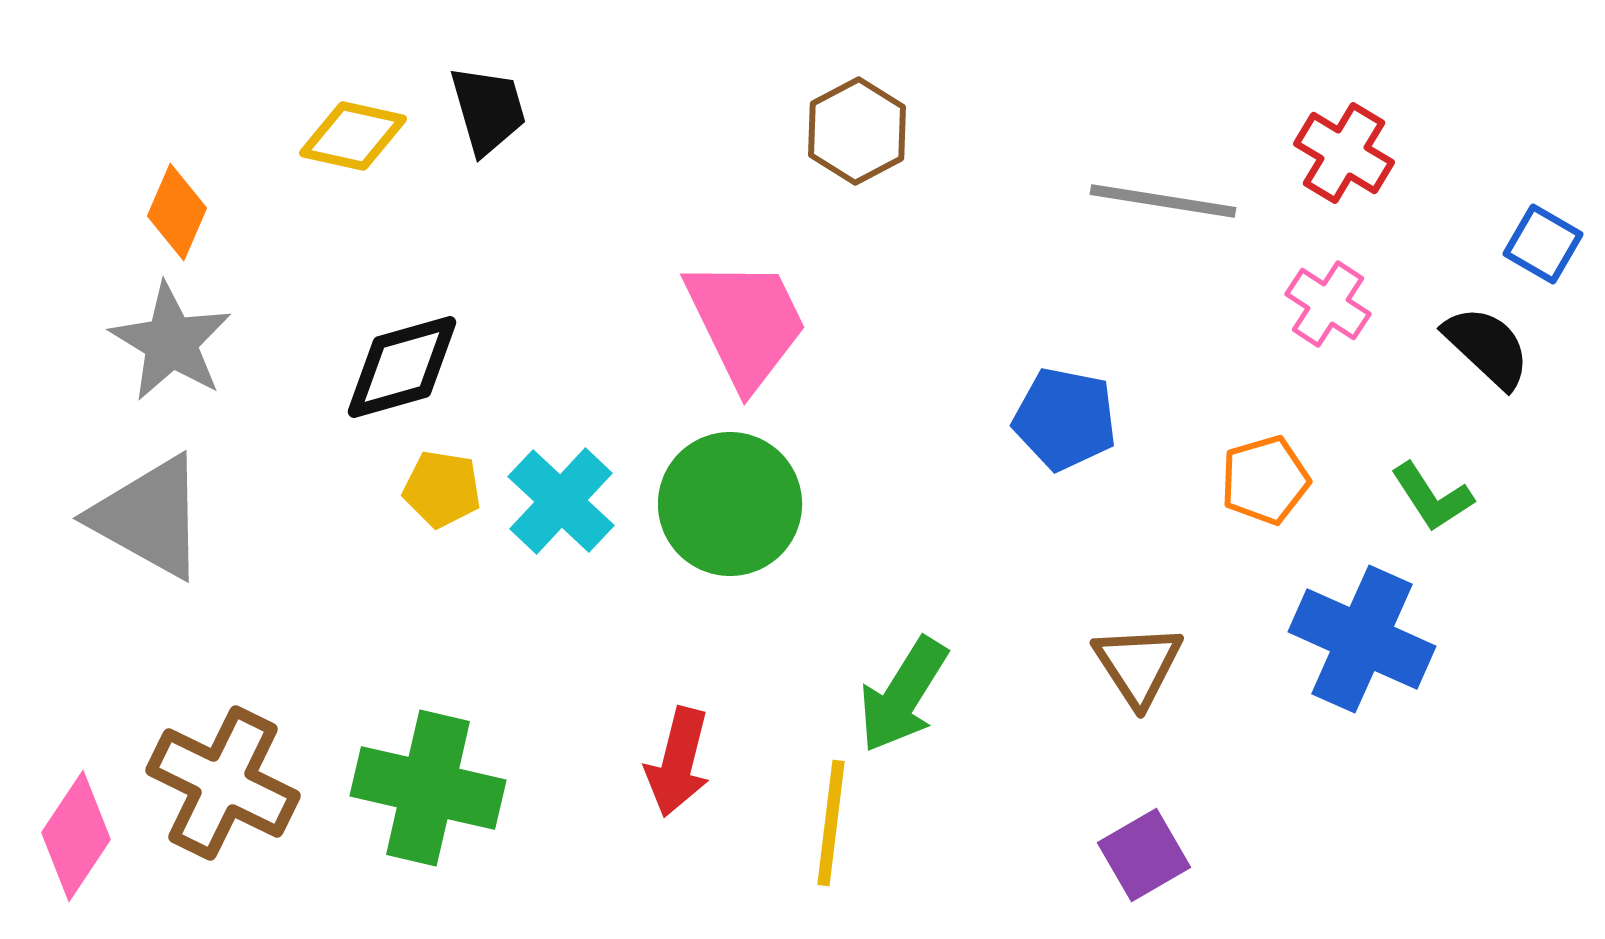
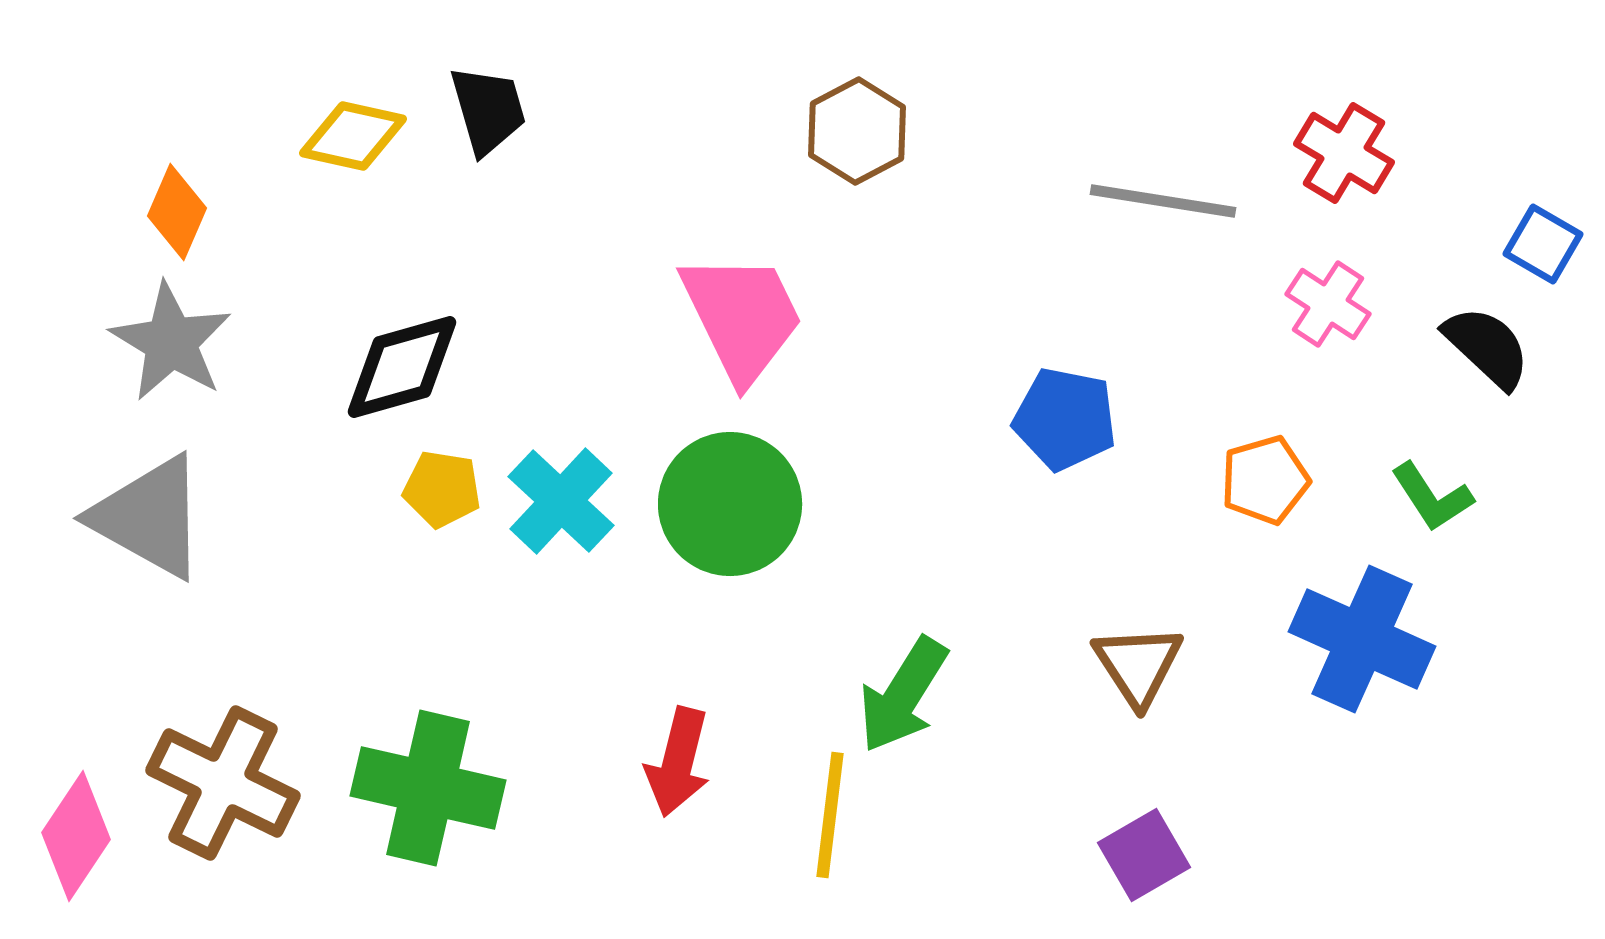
pink trapezoid: moved 4 px left, 6 px up
yellow line: moved 1 px left, 8 px up
